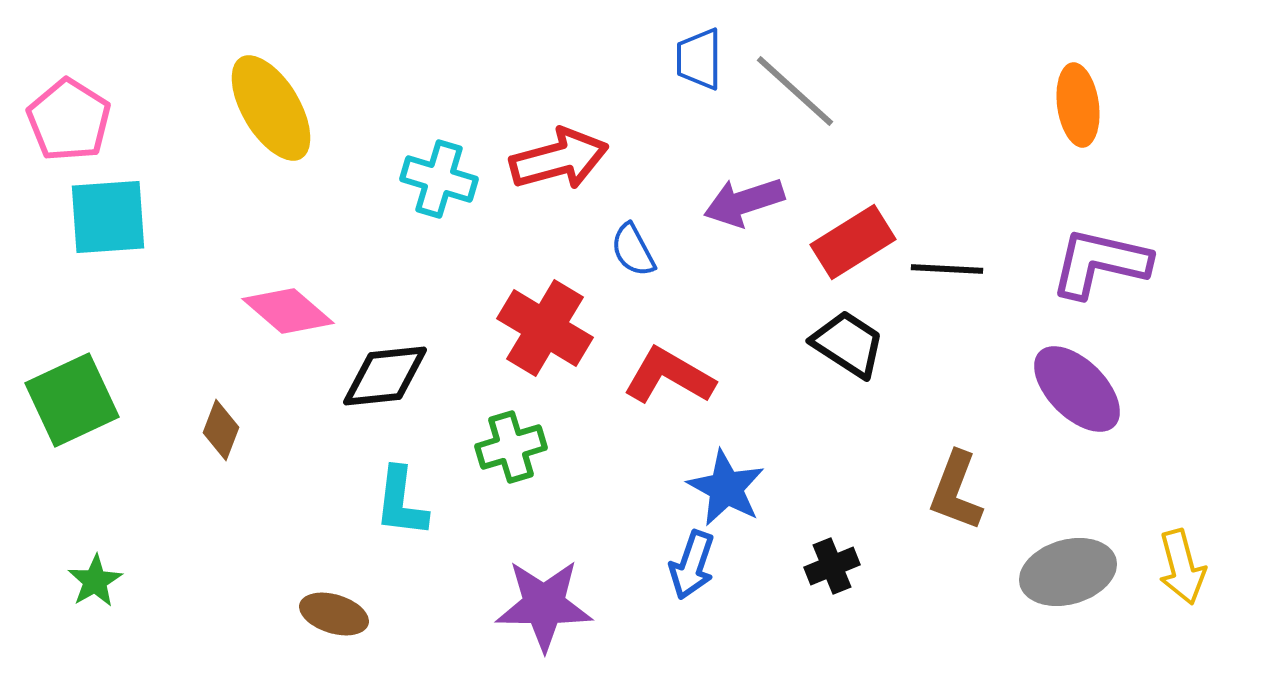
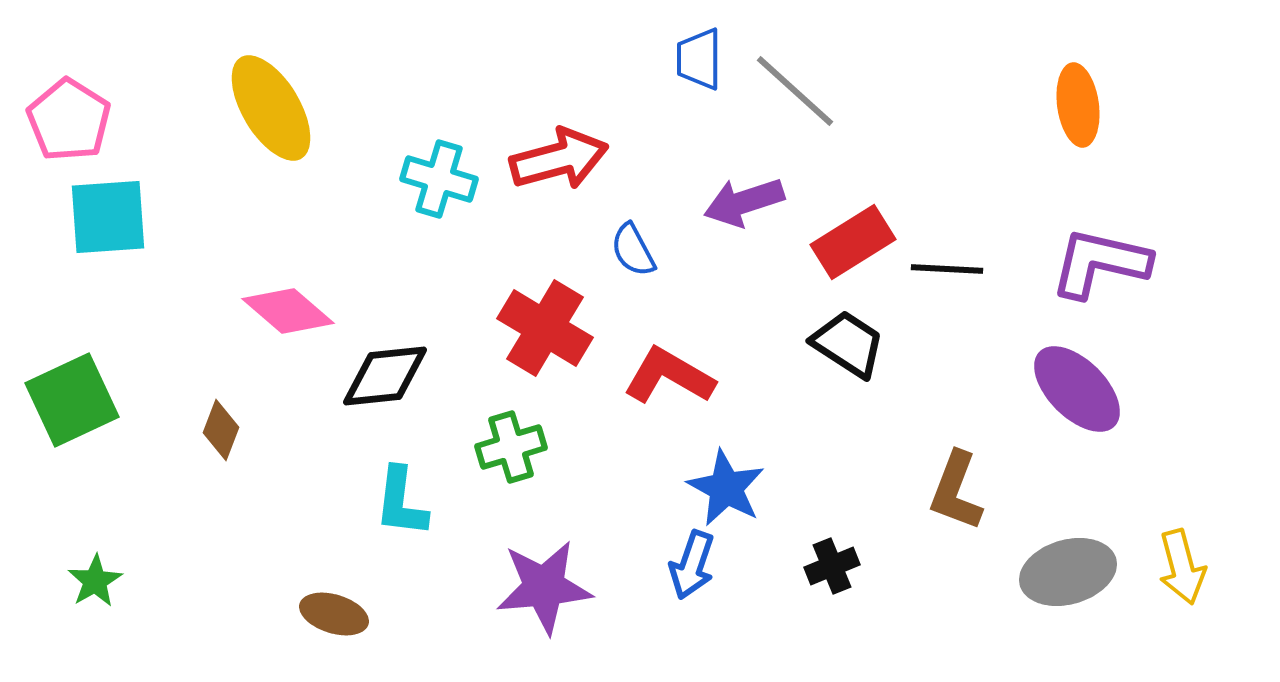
purple star: moved 18 px up; rotated 6 degrees counterclockwise
